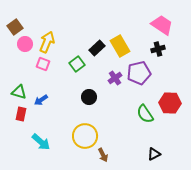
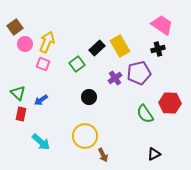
green triangle: moved 1 px left, 1 px down; rotated 28 degrees clockwise
